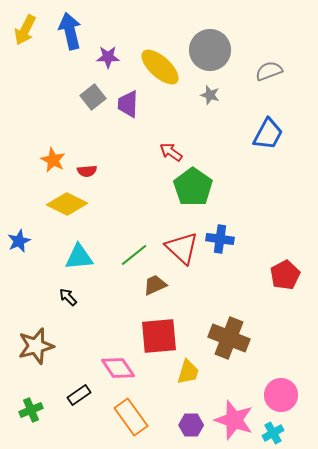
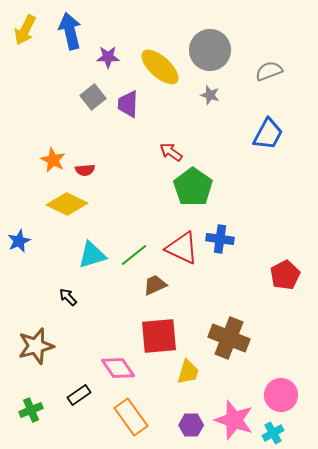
red semicircle: moved 2 px left, 1 px up
red triangle: rotated 18 degrees counterclockwise
cyan triangle: moved 13 px right, 2 px up; rotated 12 degrees counterclockwise
